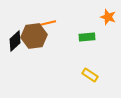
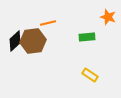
brown hexagon: moved 1 px left, 5 px down
